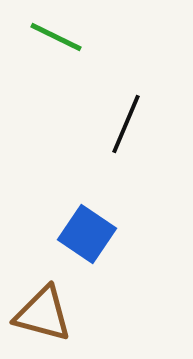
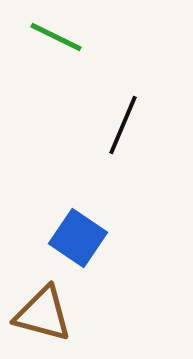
black line: moved 3 px left, 1 px down
blue square: moved 9 px left, 4 px down
